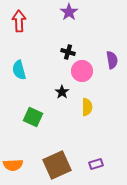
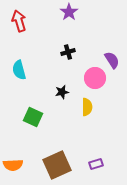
red arrow: rotated 15 degrees counterclockwise
black cross: rotated 32 degrees counterclockwise
purple semicircle: rotated 24 degrees counterclockwise
pink circle: moved 13 px right, 7 px down
black star: rotated 24 degrees clockwise
